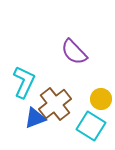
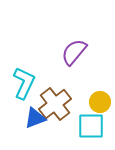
purple semicircle: rotated 84 degrees clockwise
cyan L-shape: moved 1 px down
yellow circle: moved 1 px left, 3 px down
cyan square: rotated 32 degrees counterclockwise
